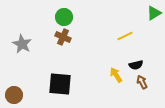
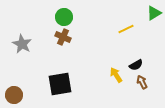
yellow line: moved 1 px right, 7 px up
black semicircle: rotated 16 degrees counterclockwise
black square: rotated 15 degrees counterclockwise
